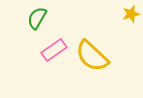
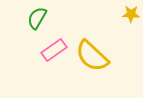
yellow star: rotated 18 degrees clockwise
